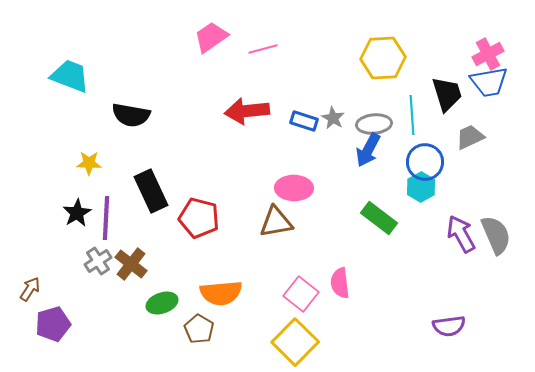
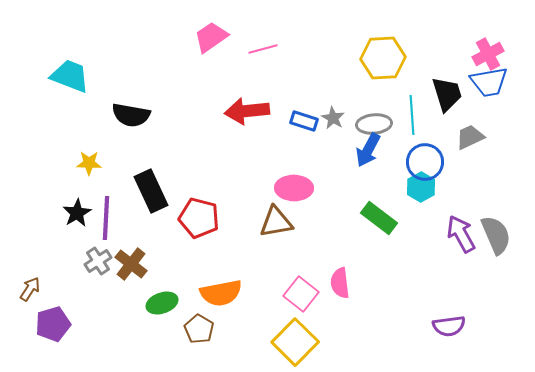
orange semicircle: rotated 6 degrees counterclockwise
